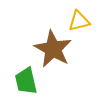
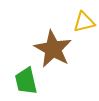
yellow triangle: moved 5 px right, 1 px down
